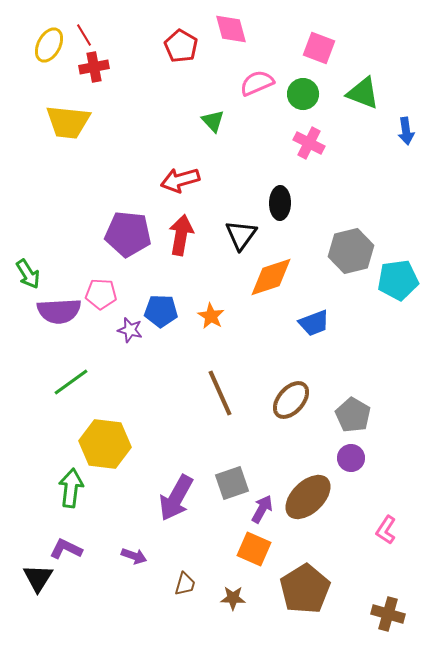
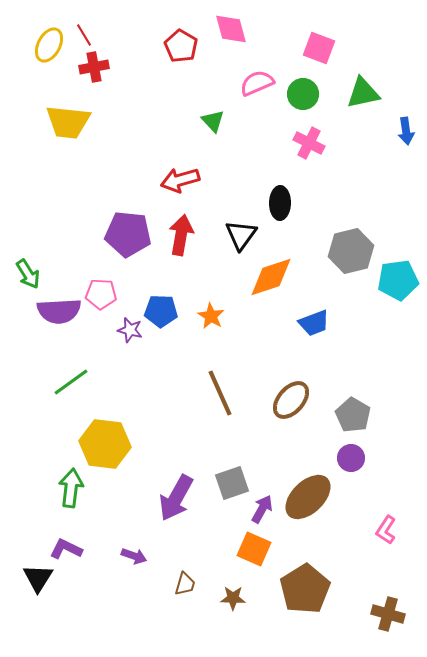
green triangle at (363, 93): rotated 33 degrees counterclockwise
